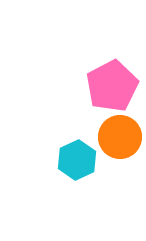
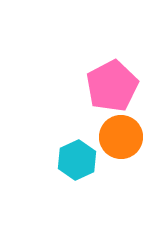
orange circle: moved 1 px right
